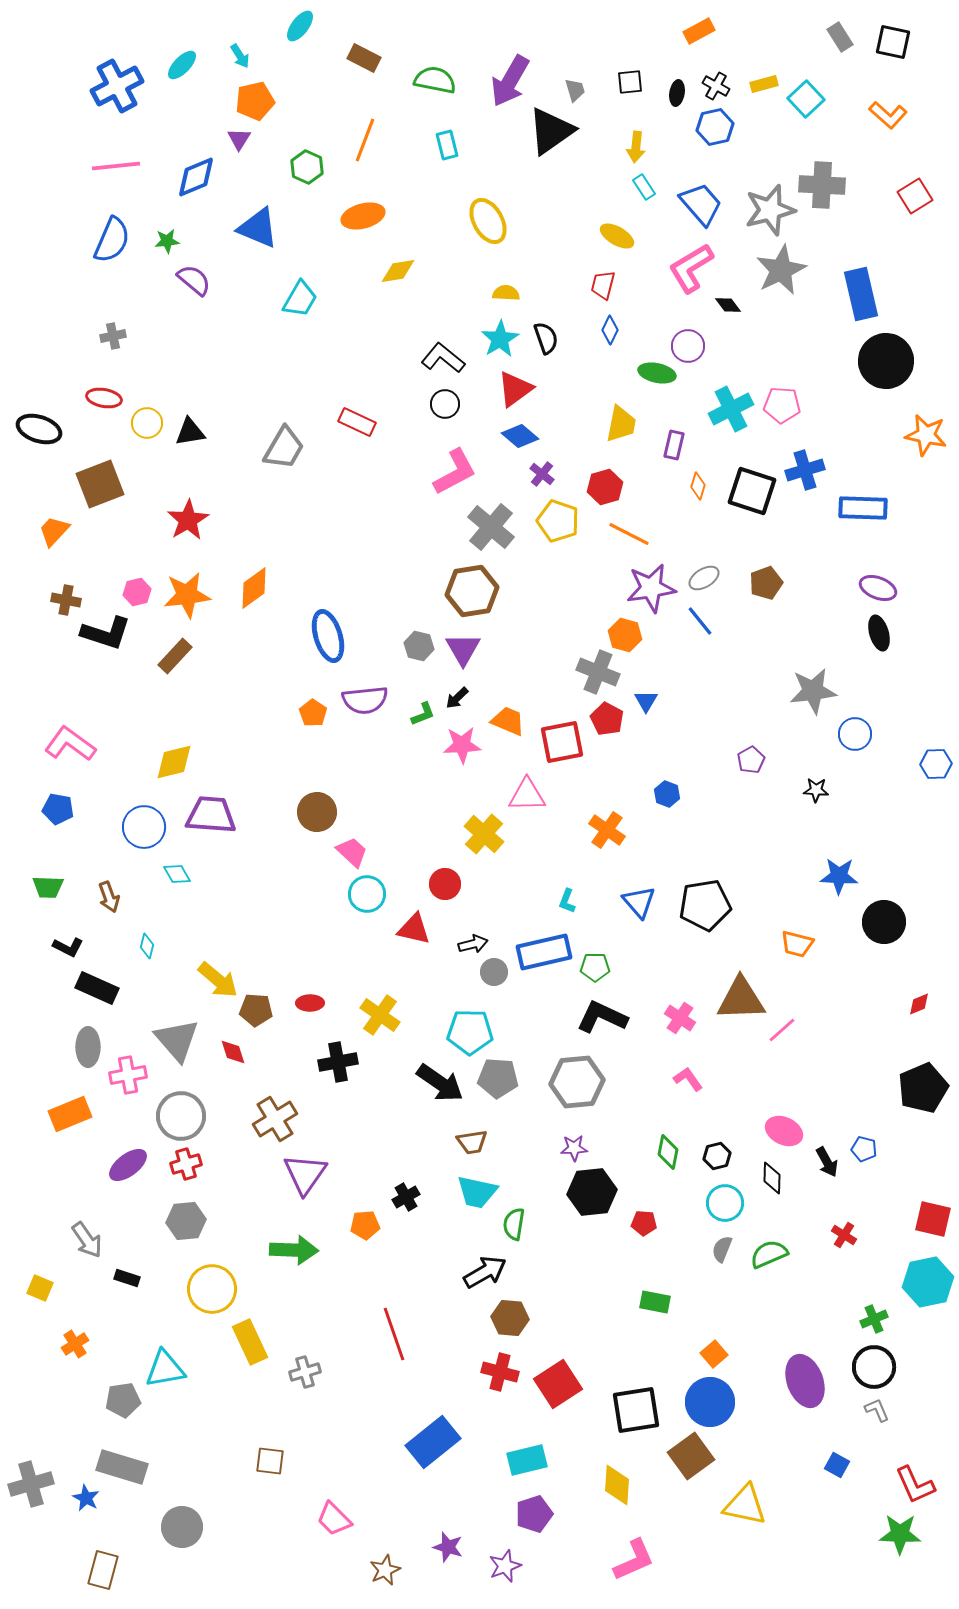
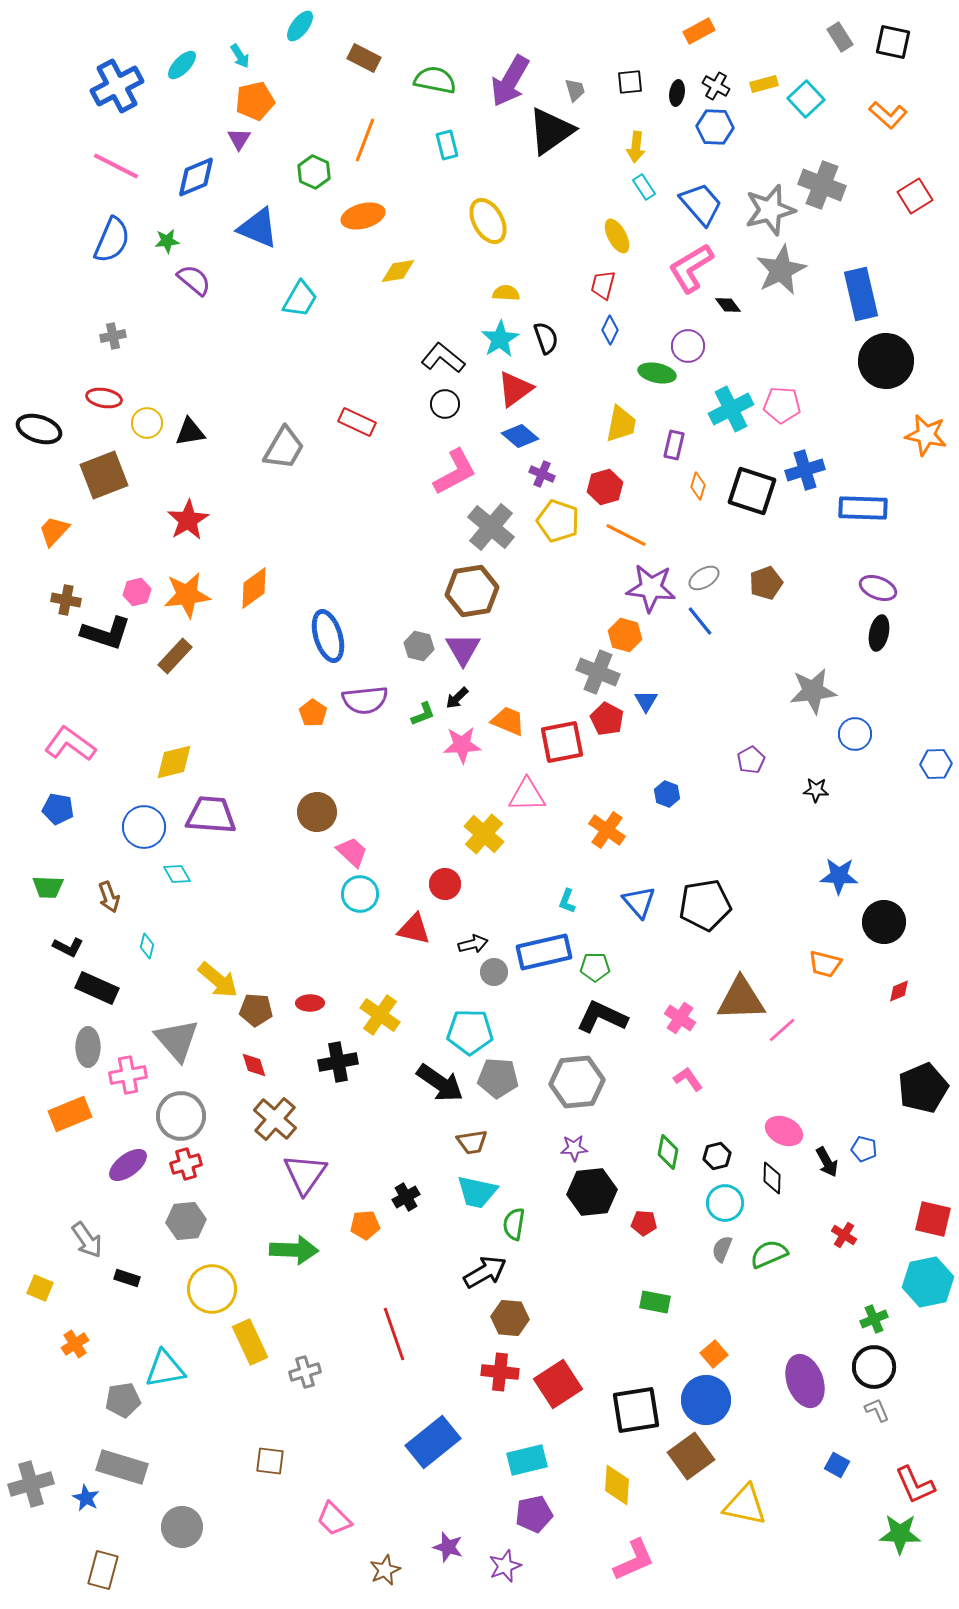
blue hexagon at (715, 127): rotated 15 degrees clockwise
pink line at (116, 166): rotated 33 degrees clockwise
green hexagon at (307, 167): moved 7 px right, 5 px down
gray cross at (822, 185): rotated 18 degrees clockwise
yellow ellipse at (617, 236): rotated 32 degrees clockwise
purple cross at (542, 474): rotated 15 degrees counterclockwise
brown square at (100, 484): moved 4 px right, 9 px up
orange line at (629, 534): moved 3 px left, 1 px down
purple star at (651, 588): rotated 15 degrees clockwise
black ellipse at (879, 633): rotated 28 degrees clockwise
cyan circle at (367, 894): moved 7 px left
orange trapezoid at (797, 944): moved 28 px right, 20 px down
red diamond at (919, 1004): moved 20 px left, 13 px up
red diamond at (233, 1052): moved 21 px right, 13 px down
brown cross at (275, 1119): rotated 18 degrees counterclockwise
red cross at (500, 1372): rotated 9 degrees counterclockwise
blue circle at (710, 1402): moved 4 px left, 2 px up
purple pentagon at (534, 1514): rotated 6 degrees clockwise
